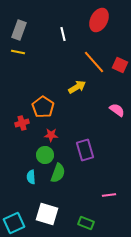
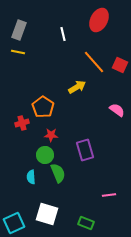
green semicircle: rotated 42 degrees counterclockwise
